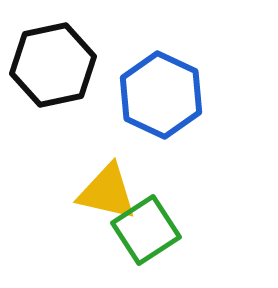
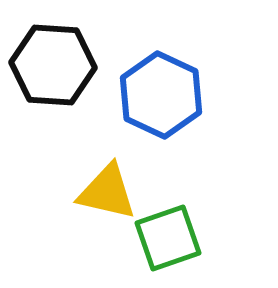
black hexagon: rotated 16 degrees clockwise
green square: moved 22 px right, 8 px down; rotated 14 degrees clockwise
